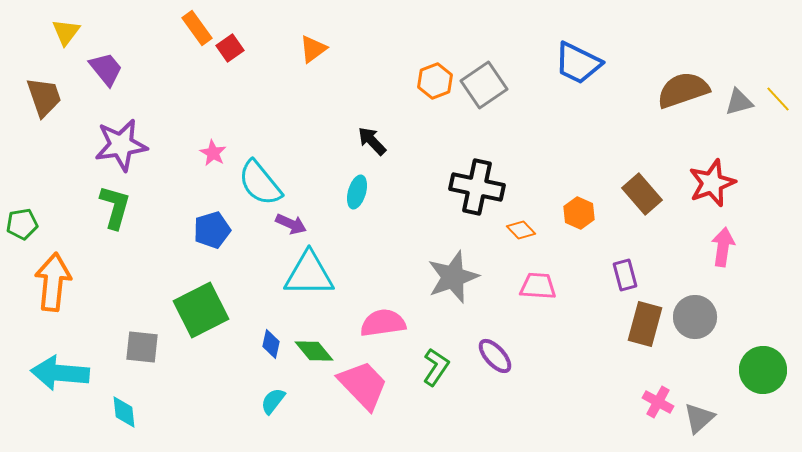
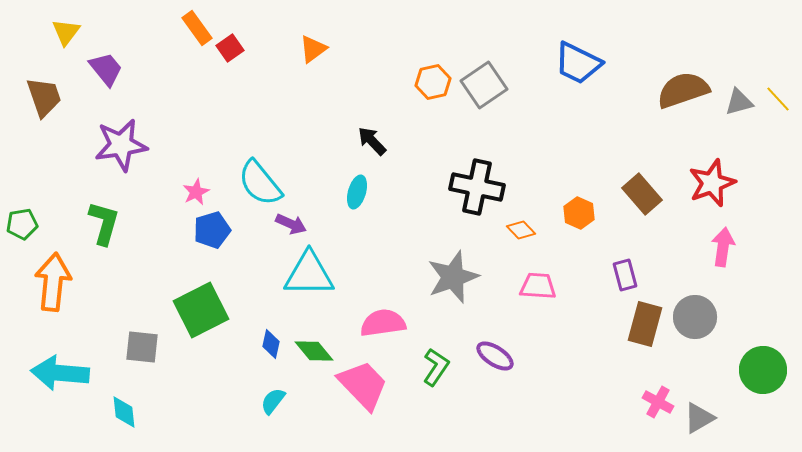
orange hexagon at (435, 81): moved 2 px left, 1 px down; rotated 8 degrees clockwise
pink star at (213, 153): moved 17 px left, 39 px down; rotated 16 degrees clockwise
green L-shape at (115, 207): moved 11 px left, 16 px down
purple ellipse at (495, 356): rotated 15 degrees counterclockwise
gray triangle at (699, 418): rotated 12 degrees clockwise
